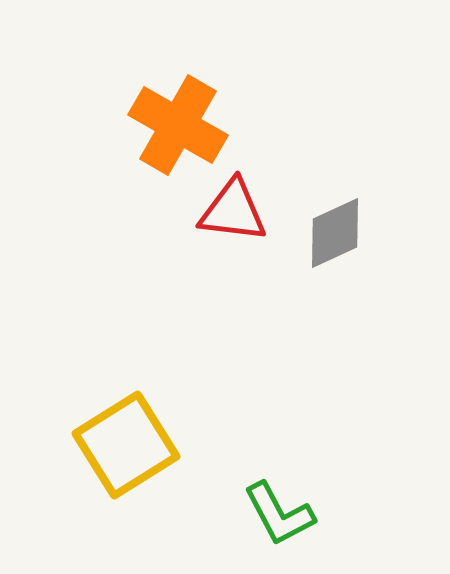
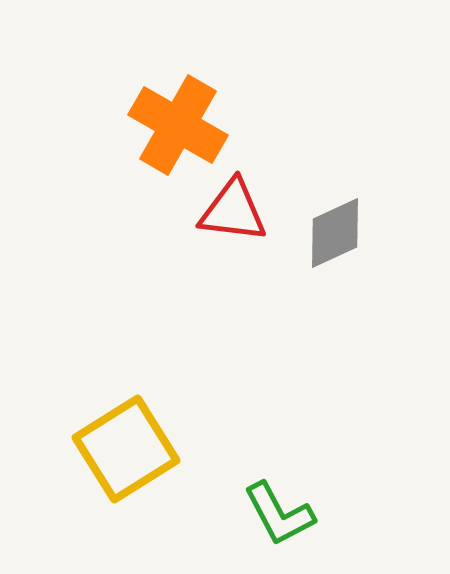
yellow square: moved 4 px down
